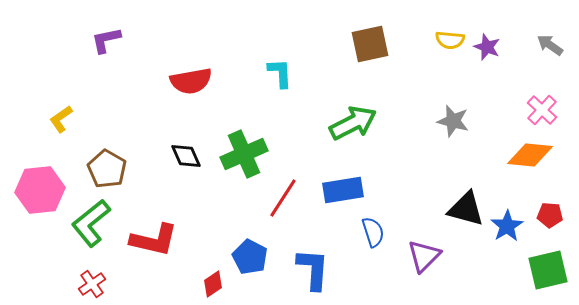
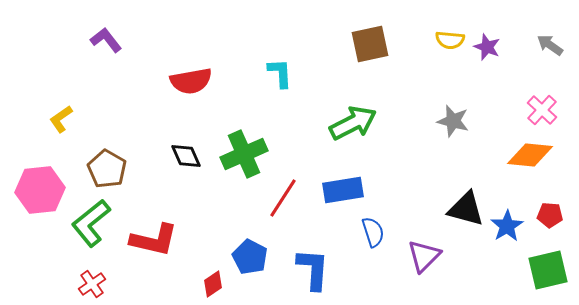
purple L-shape: rotated 64 degrees clockwise
